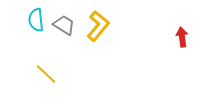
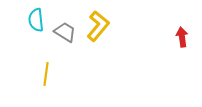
gray trapezoid: moved 1 px right, 7 px down
yellow line: rotated 55 degrees clockwise
